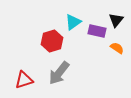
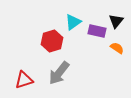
black triangle: moved 1 px down
